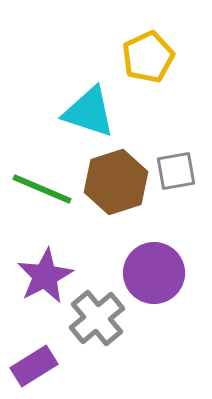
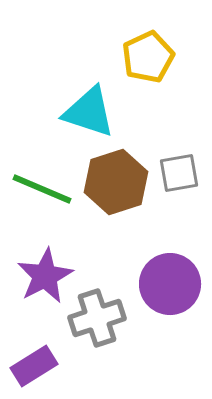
gray square: moved 3 px right, 2 px down
purple circle: moved 16 px right, 11 px down
gray cross: rotated 22 degrees clockwise
